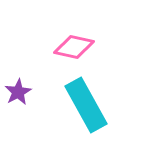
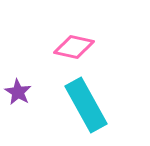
purple star: rotated 12 degrees counterclockwise
